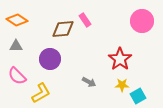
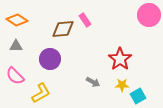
pink circle: moved 7 px right, 6 px up
pink semicircle: moved 2 px left
gray arrow: moved 4 px right
